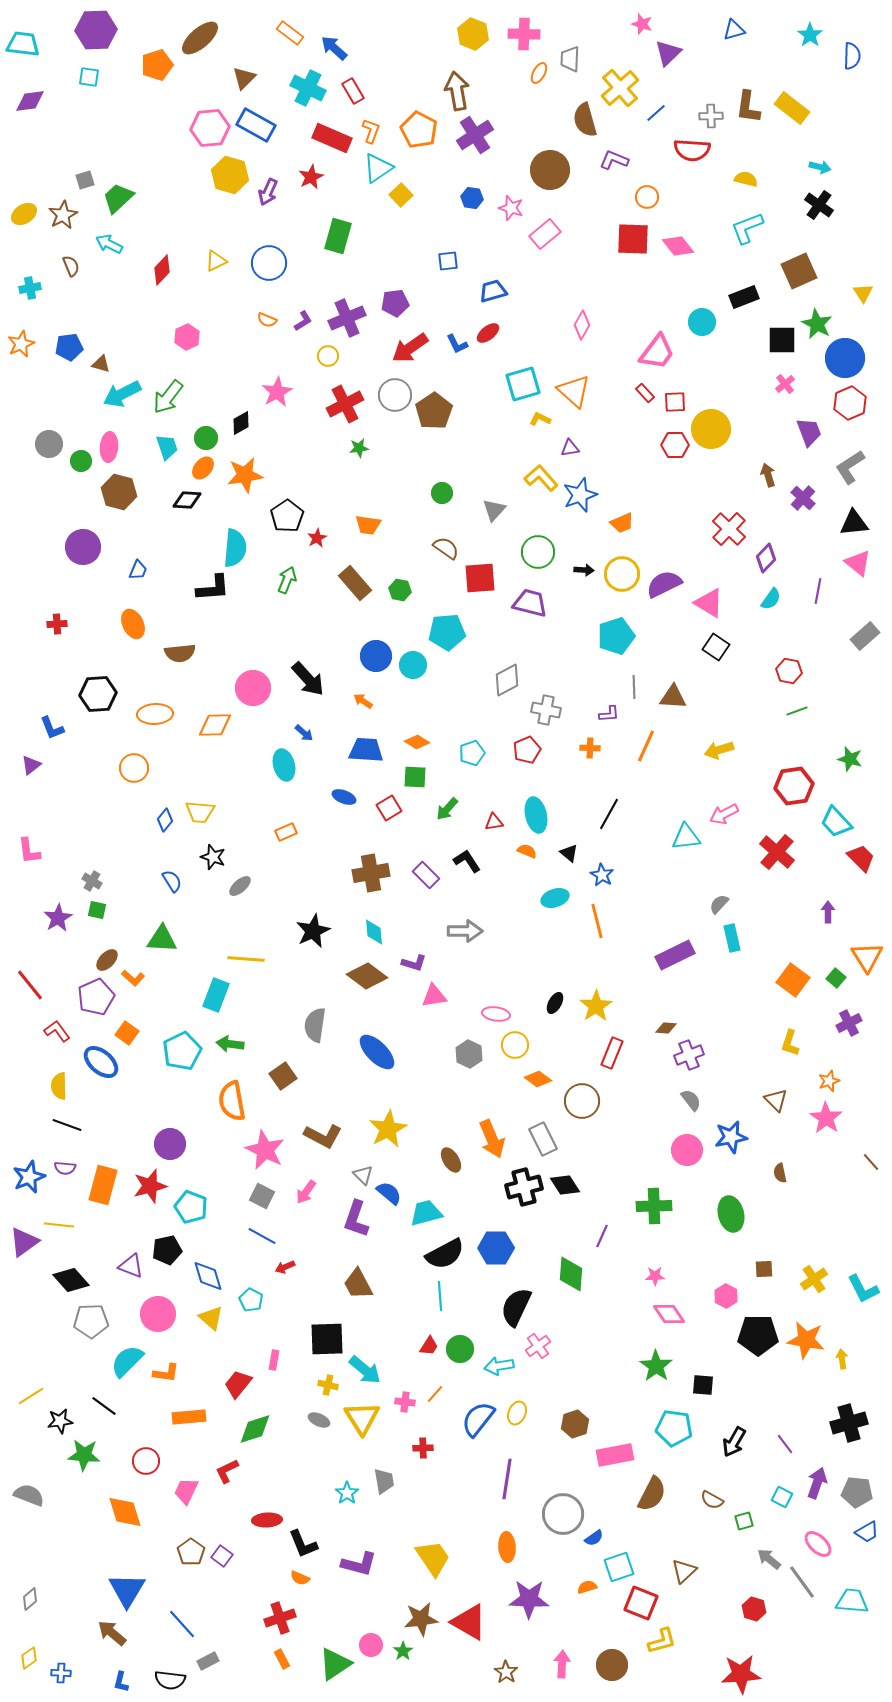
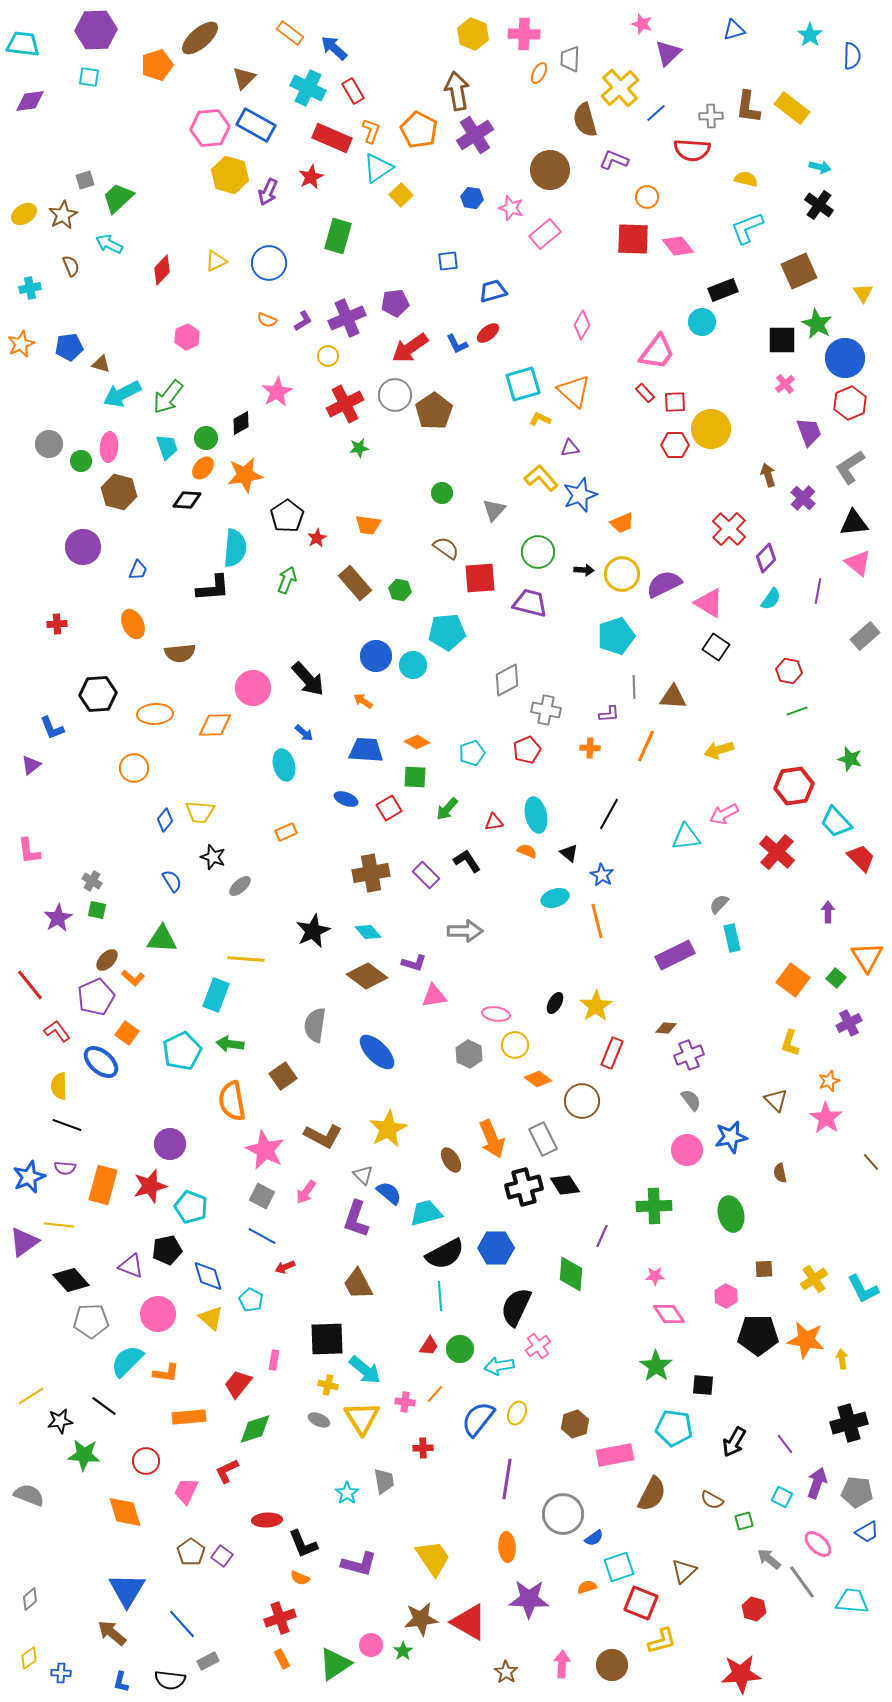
black rectangle at (744, 297): moved 21 px left, 7 px up
blue ellipse at (344, 797): moved 2 px right, 2 px down
cyan diamond at (374, 932): moved 6 px left; rotated 36 degrees counterclockwise
